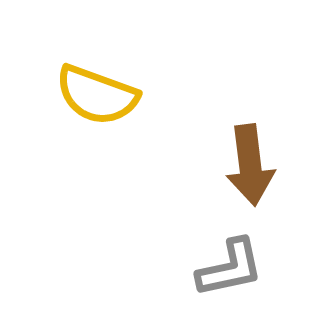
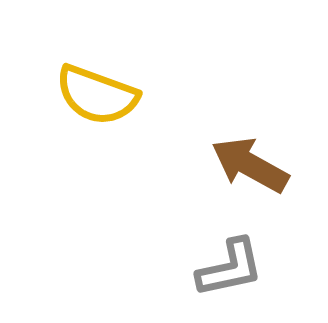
brown arrow: rotated 126 degrees clockwise
